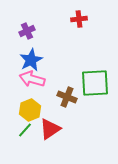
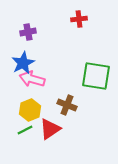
purple cross: moved 1 px right, 1 px down; rotated 14 degrees clockwise
blue star: moved 8 px left, 3 px down
green square: moved 1 px right, 7 px up; rotated 12 degrees clockwise
brown cross: moved 8 px down
green line: rotated 21 degrees clockwise
